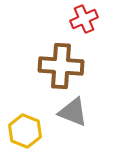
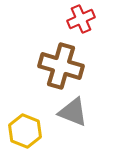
red cross: moved 3 px left
brown cross: rotated 12 degrees clockwise
